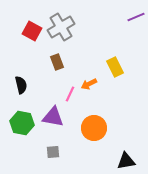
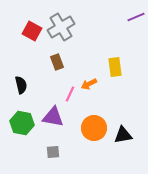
yellow rectangle: rotated 18 degrees clockwise
black triangle: moved 3 px left, 26 px up
